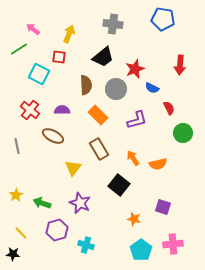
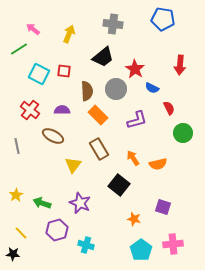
red square: moved 5 px right, 14 px down
red star: rotated 18 degrees counterclockwise
brown semicircle: moved 1 px right, 6 px down
yellow triangle: moved 3 px up
